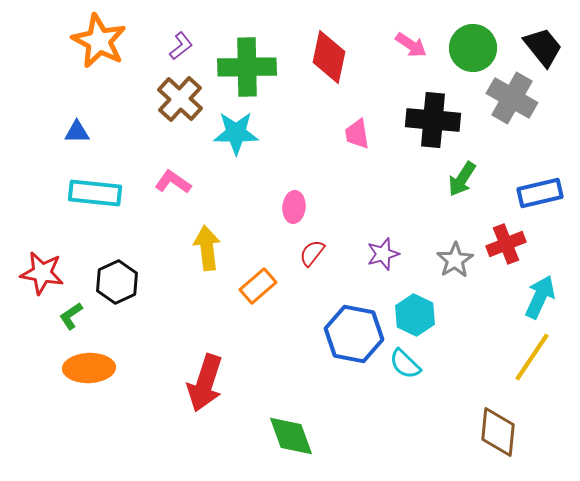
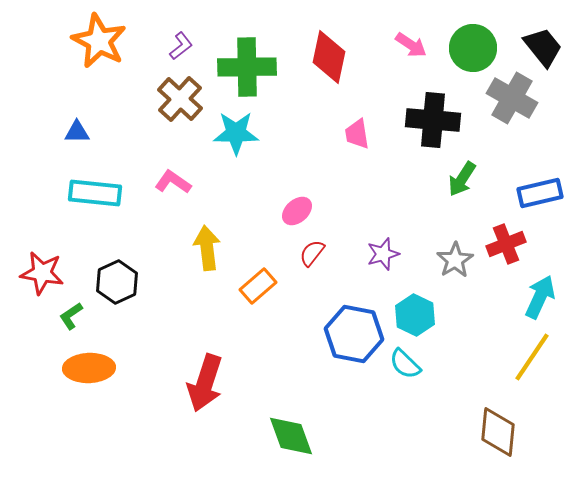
pink ellipse: moved 3 px right, 4 px down; rotated 44 degrees clockwise
